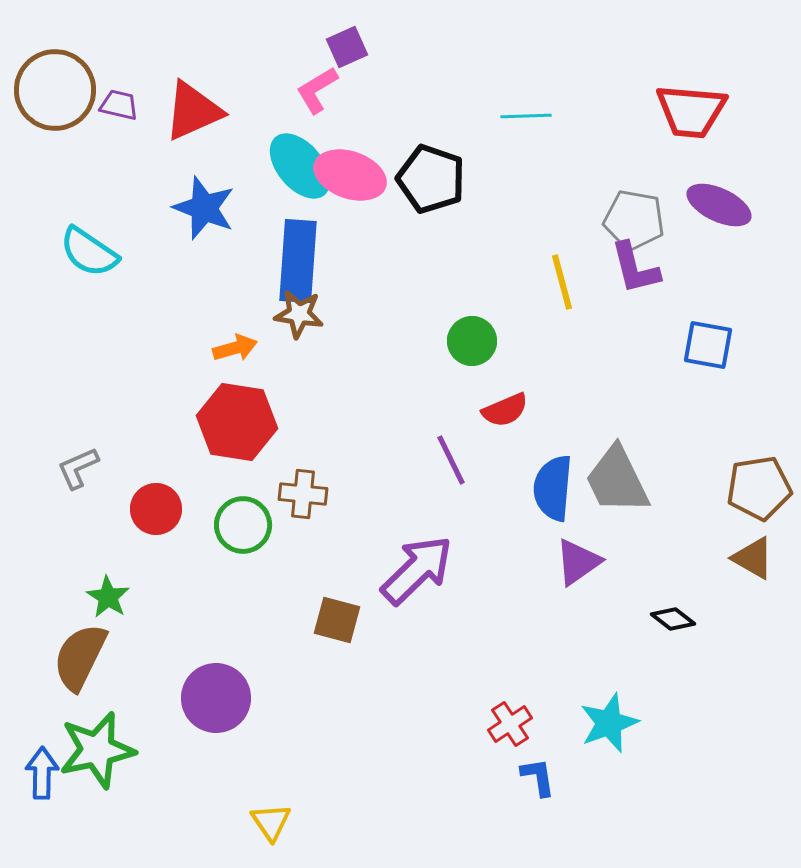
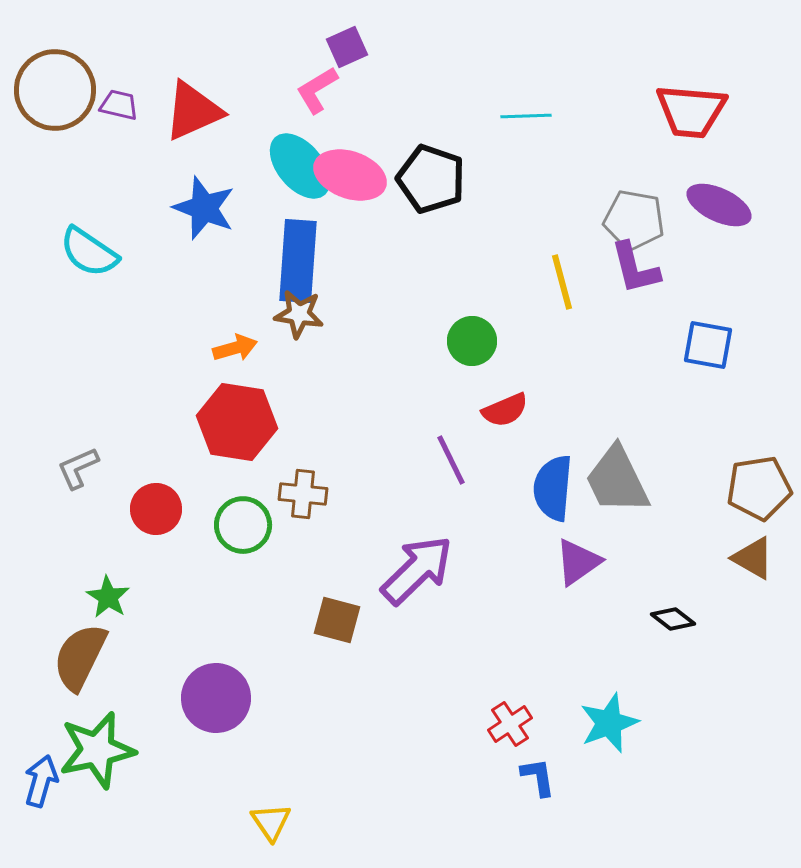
blue arrow at (42, 773): moved 1 px left, 8 px down; rotated 15 degrees clockwise
